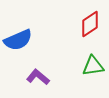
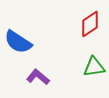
blue semicircle: moved 2 px down; rotated 56 degrees clockwise
green triangle: moved 1 px right, 1 px down
